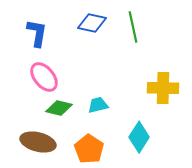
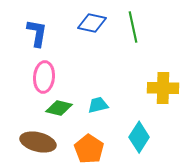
pink ellipse: rotated 44 degrees clockwise
